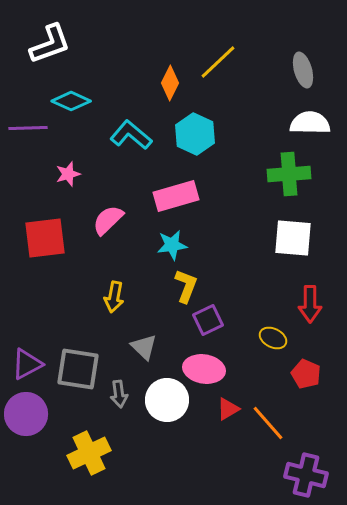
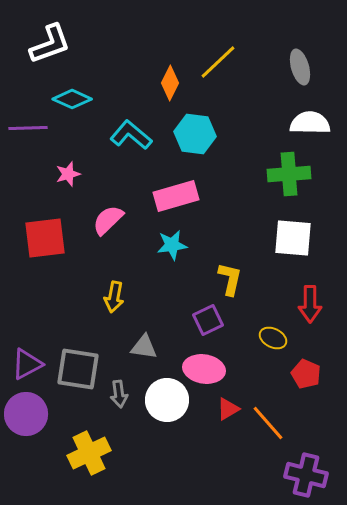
gray ellipse: moved 3 px left, 3 px up
cyan diamond: moved 1 px right, 2 px up
cyan hexagon: rotated 18 degrees counterclockwise
yellow L-shape: moved 44 px right, 7 px up; rotated 8 degrees counterclockwise
gray triangle: rotated 36 degrees counterclockwise
